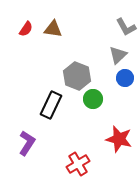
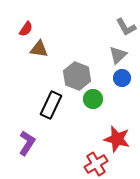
brown triangle: moved 14 px left, 20 px down
blue circle: moved 3 px left
red star: moved 2 px left
red cross: moved 18 px right
